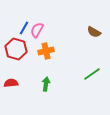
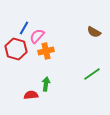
pink semicircle: moved 6 px down; rotated 14 degrees clockwise
red semicircle: moved 20 px right, 12 px down
